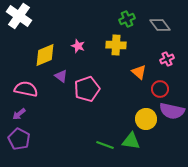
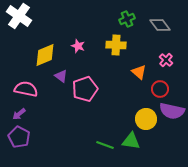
pink cross: moved 1 px left, 1 px down; rotated 24 degrees counterclockwise
pink pentagon: moved 2 px left
purple pentagon: moved 2 px up
